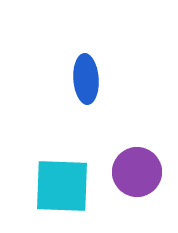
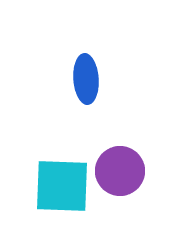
purple circle: moved 17 px left, 1 px up
